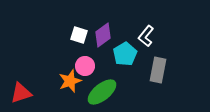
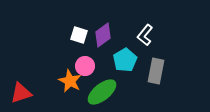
white L-shape: moved 1 px left, 1 px up
cyan pentagon: moved 6 px down
gray rectangle: moved 2 px left, 1 px down
orange star: rotated 25 degrees counterclockwise
